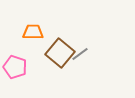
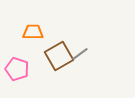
brown square: moved 1 px left, 3 px down; rotated 20 degrees clockwise
pink pentagon: moved 2 px right, 2 px down
